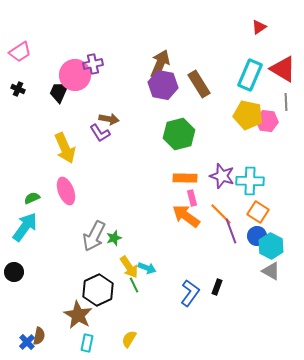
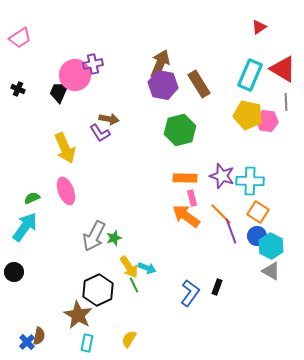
pink trapezoid at (20, 52): moved 14 px up
green hexagon at (179, 134): moved 1 px right, 4 px up
